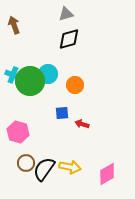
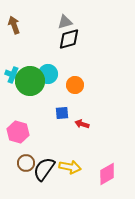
gray triangle: moved 1 px left, 8 px down
